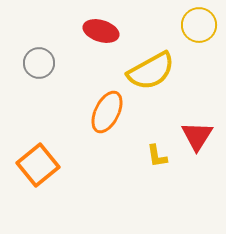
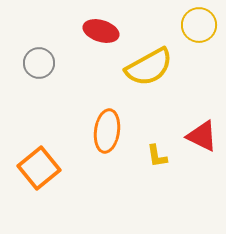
yellow semicircle: moved 2 px left, 4 px up
orange ellipse: moved 19 px down; rotated 18 degrees counterclockwise
red triangle: moved 5 px right; rotated 36 degrees counterclockwise
orange square: moved 1 px right, 3 px down
